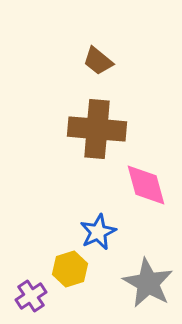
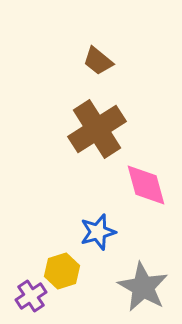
brown cross: rotated 38 degrees counterclockwise
blue star: rotated 9 degrees clockwise
yellow hexagon: moved 8 px left, 2 px down
gray star: moved 5 px left, 4 px down
